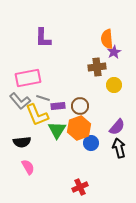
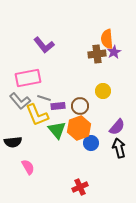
purple L-shape: moved 1 px right, 7 px down; rotated 40 degrees counterclockwise
brown cross: moved 13 px up
yellow circle: moved 11 px left, 6 px down
gray line: moved 1 px right
green triangle: rotated 12 degrees counterclockwise
black semicircle: moved 9 px left
